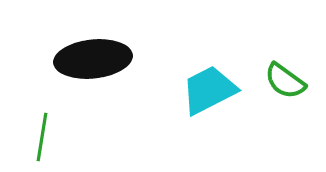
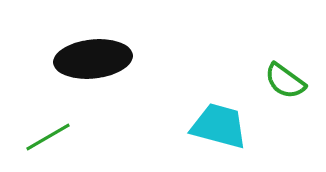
cyan trapezoid: moved 10 px right, 36 px down; rotated 42 degrees clockwise
green line: moved 6 px right; rotated 51 degrees clockwise
